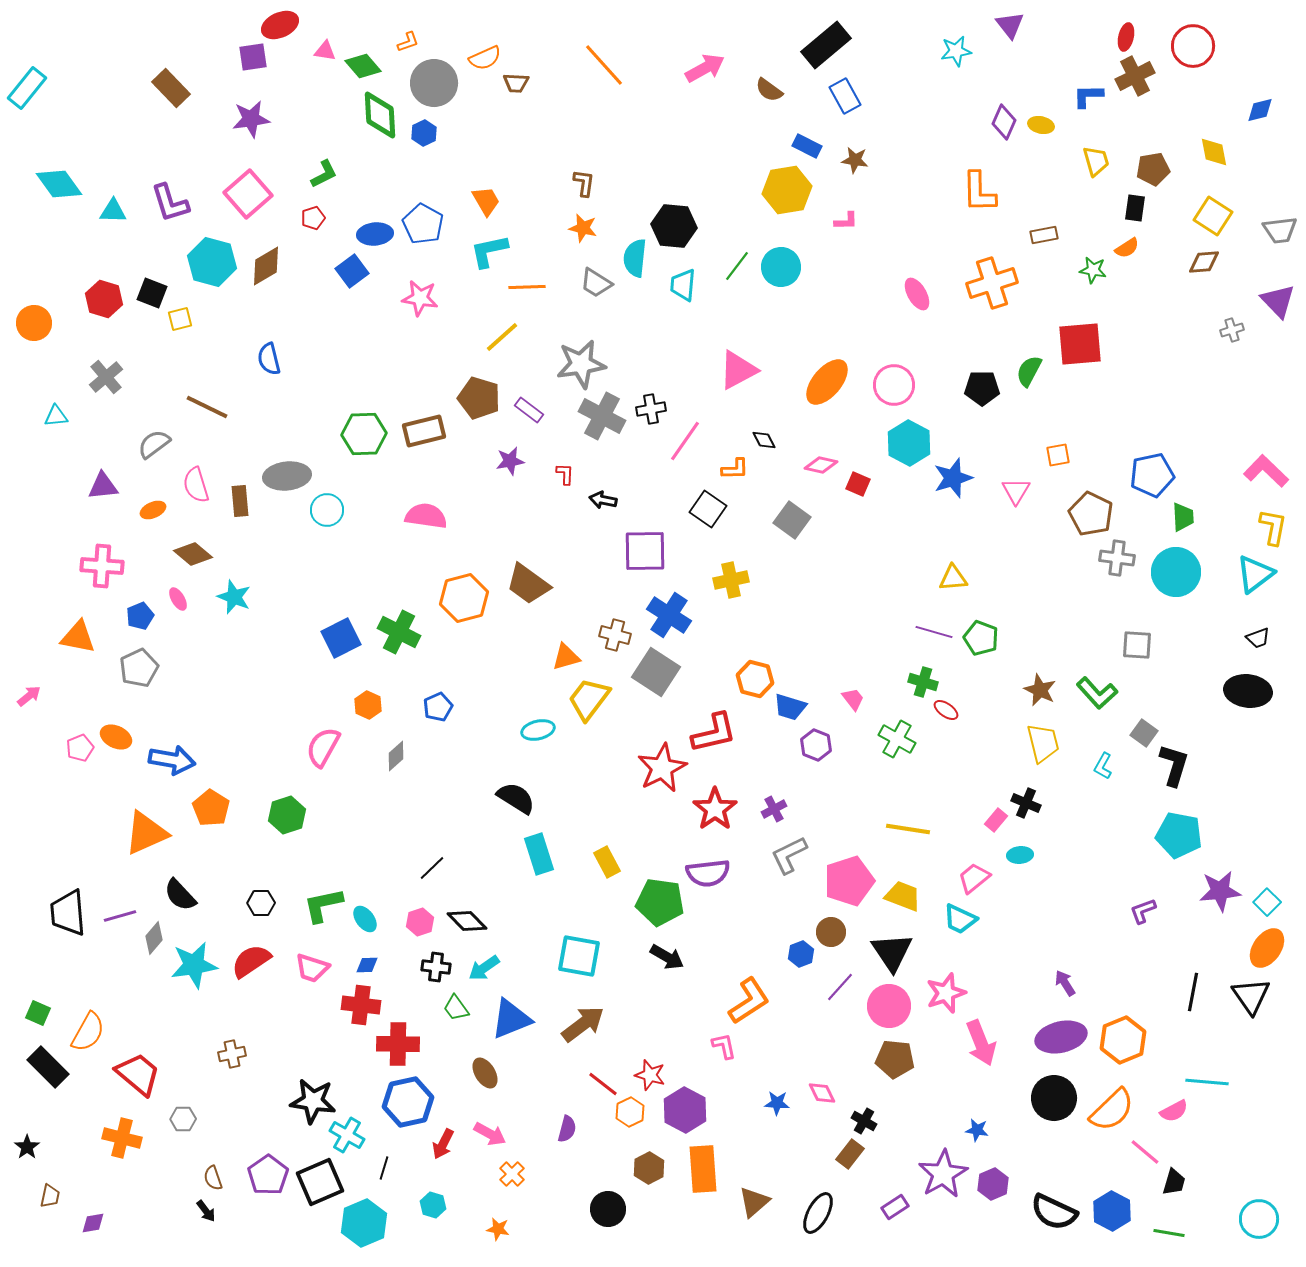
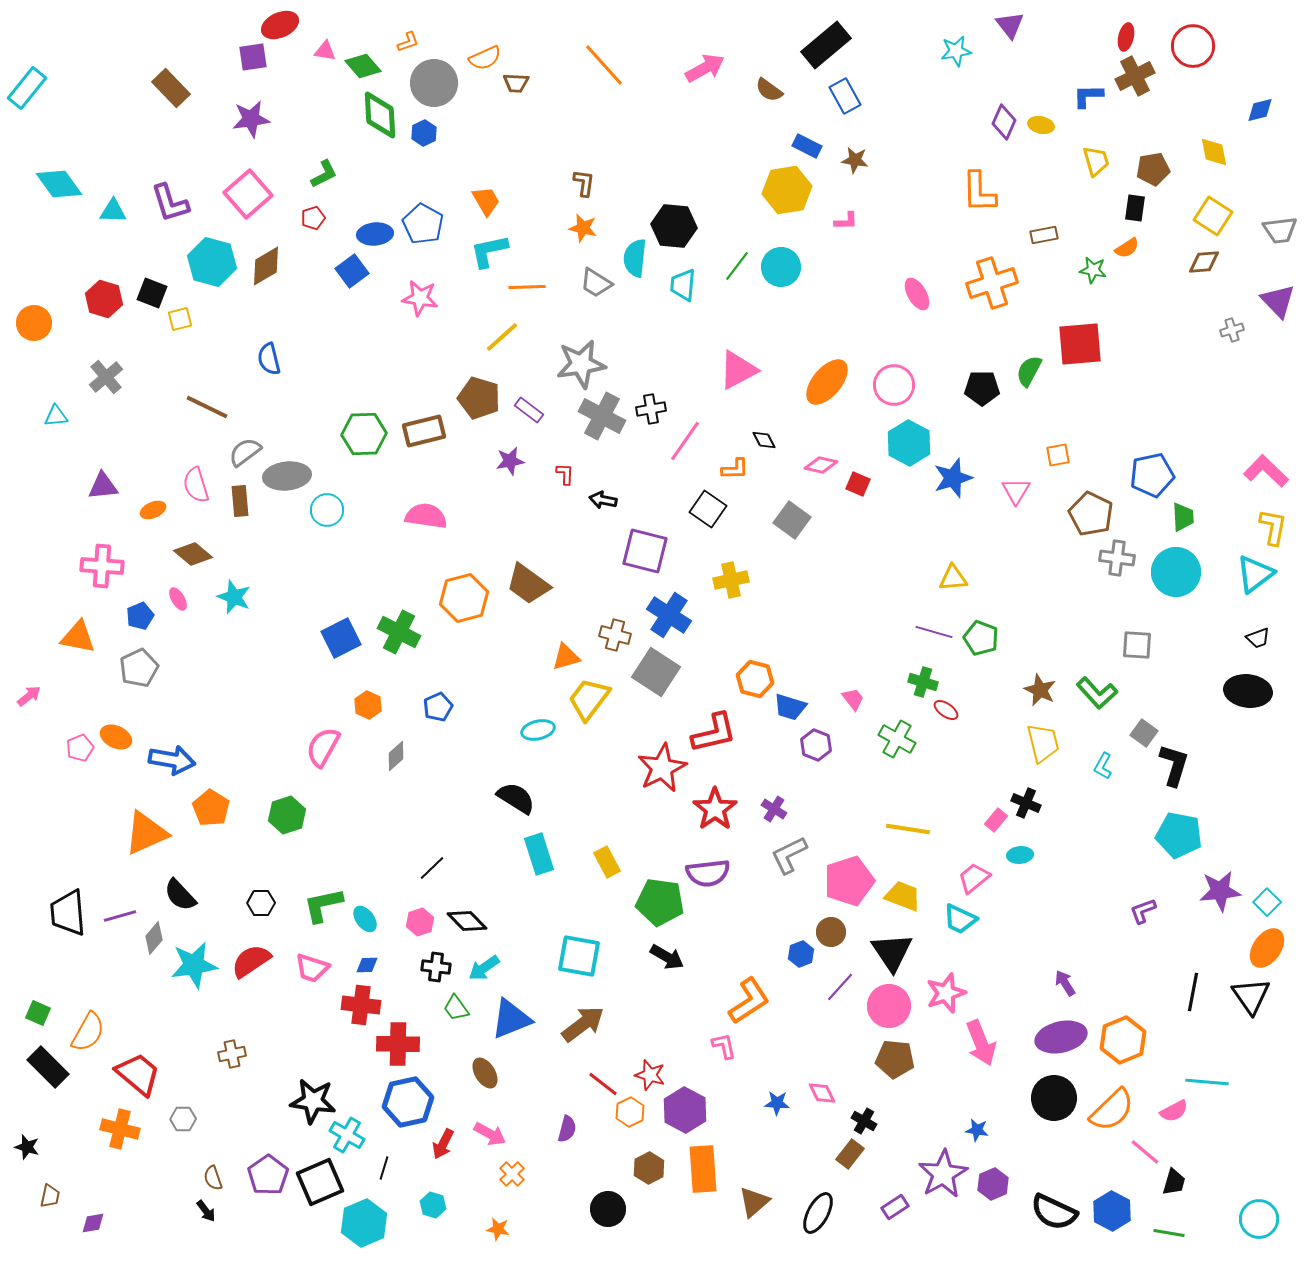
gray semicircle at (154, 444): moved 91 px right, 8 px down
purple square at (645, 551): rotated 15 degrees clockwise
purple cross at (774, 809): rotated 30 degrees counterclockwise
orange cross at (122, 1138): moved 2 px left, 9 px up
black star at (27, 1147): rotated 20 degrees counterclockwise
